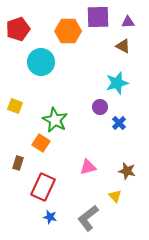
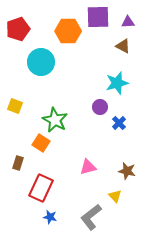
red rectangle: moved 2 px left, 1 px down
gray L-shape: moved 3 px right, 1 px up
